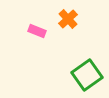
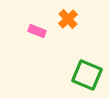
green square: rotated 32 degrees counterclockwise
